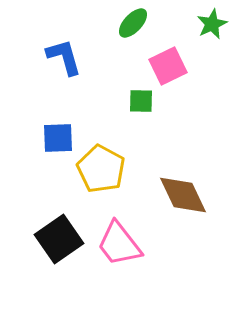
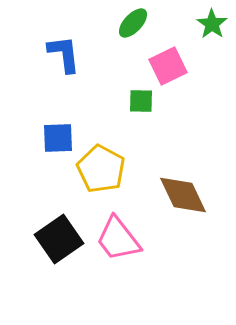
green star: rotated 12 degrees counterclockwise
blue L-shape: moved 3 px up; rotated 9 degrees clockwise
pink trapezoid: moved 1 px left, 5 px up
